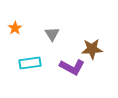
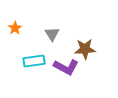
brown star: moved 7 px left
cyan rectangle: moved 4 px right, 2 px up
purple L-shape: moved 6 px left
